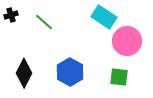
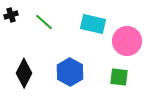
cyan rectangle: moved 11 px left, 7 px down; rotated 20 degrees counterclockwise
